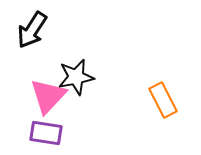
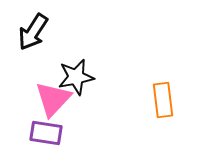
black arrow: moved 1 px right, 2 px down
pink triangle: moved 5 px right, 3 px down
orange rectangle: rotated 20 degrees clockwise
